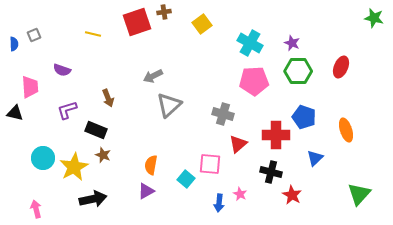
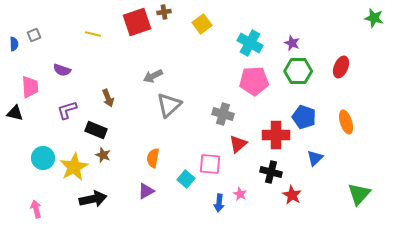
orange ellipse: moved 8 px up
orange semicircle: moved 2 px right, 7 px up
